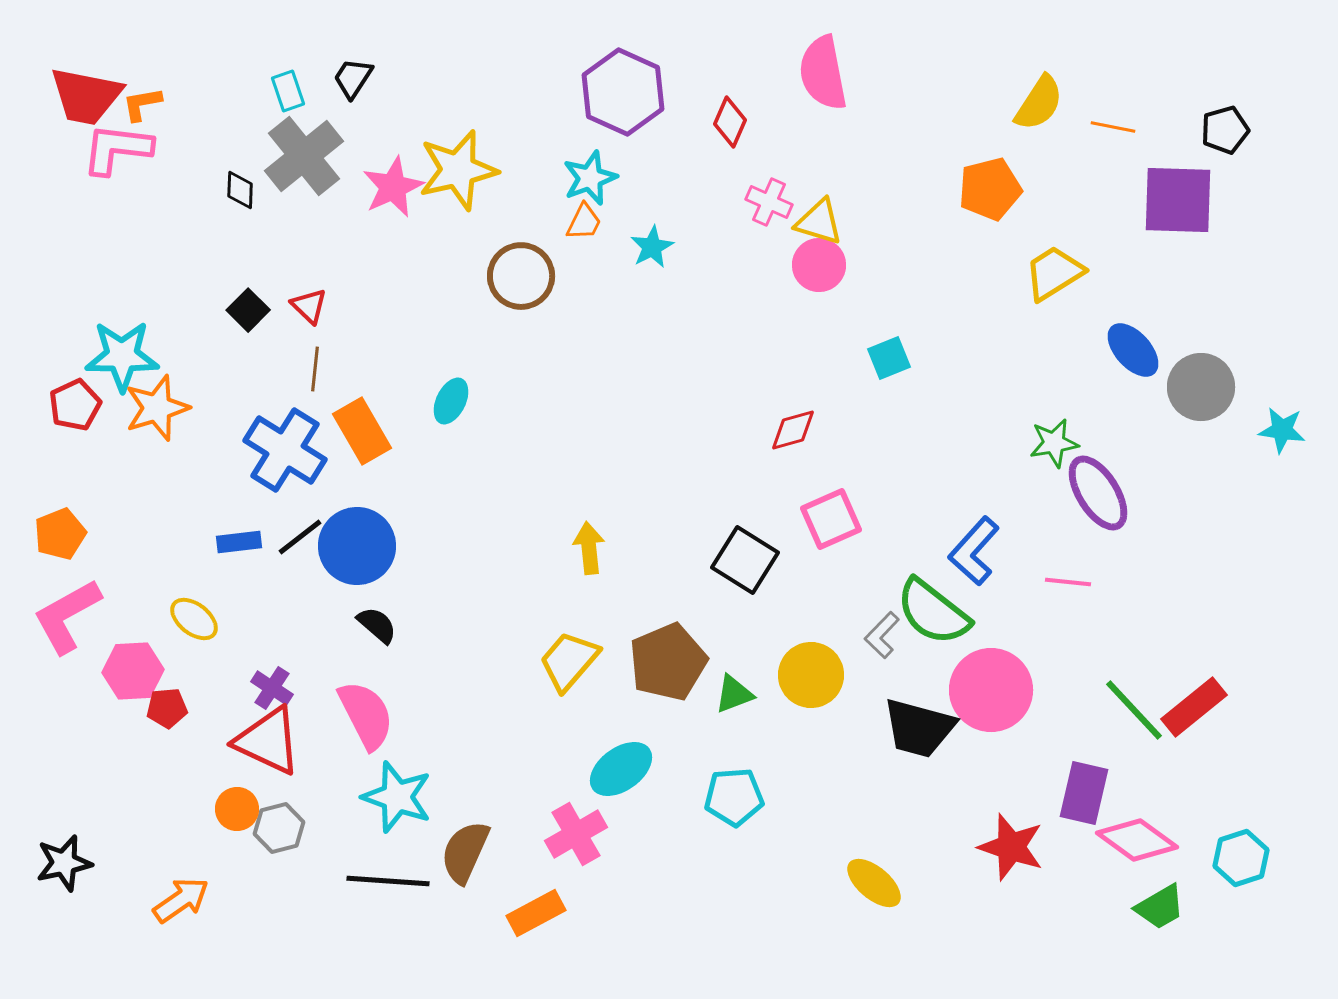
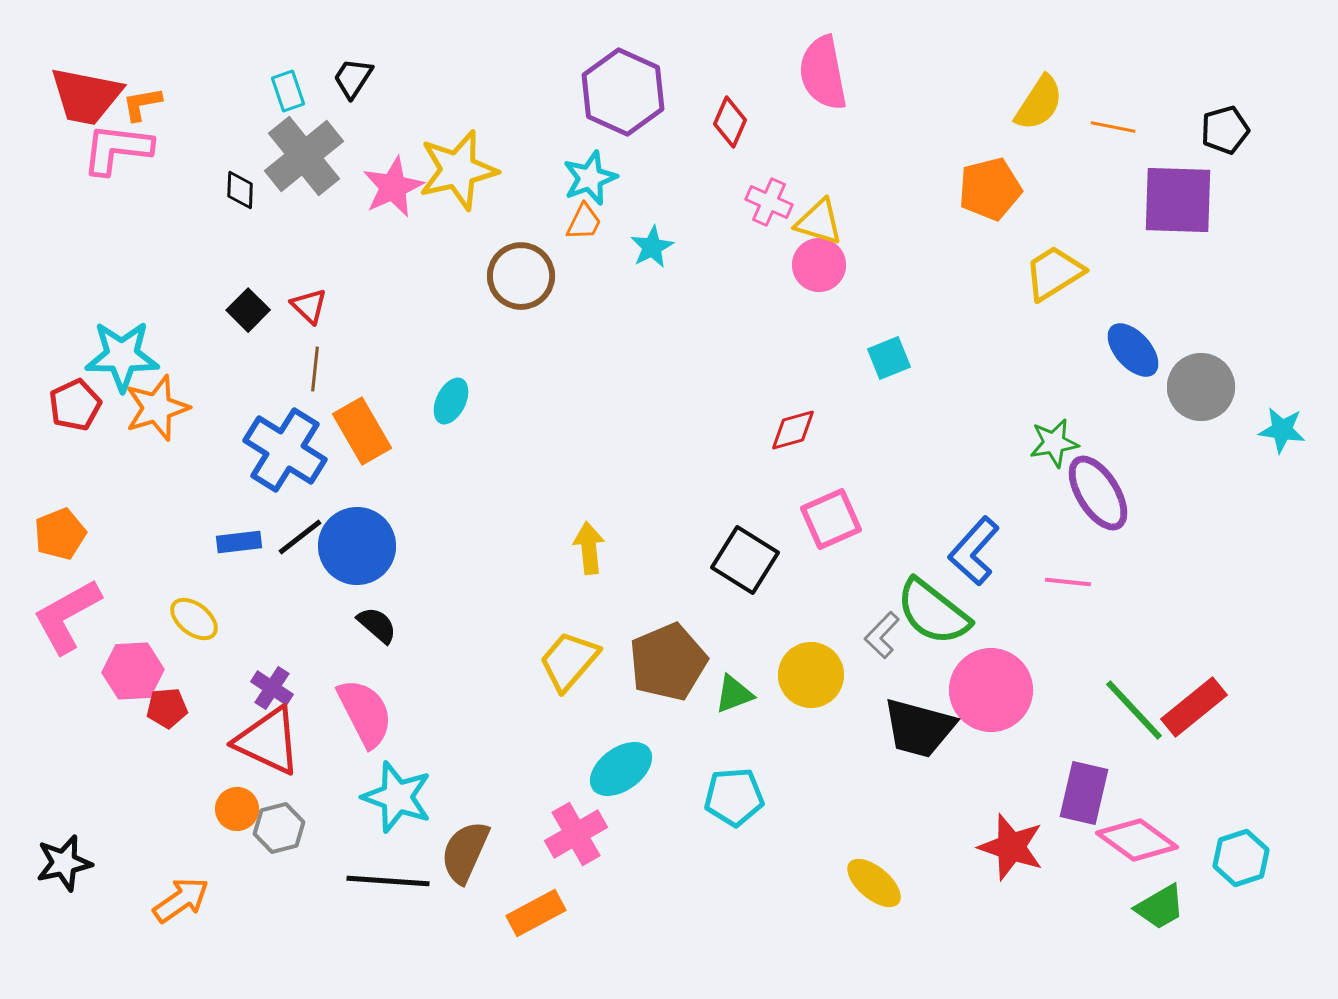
pink semicircle at (366, 715): moved 1 px left, 2 px up
